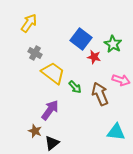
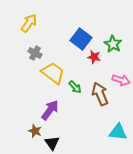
cyan triangle: moved 2 px right
black triangle: rotated 28 degrees counterclockwise
